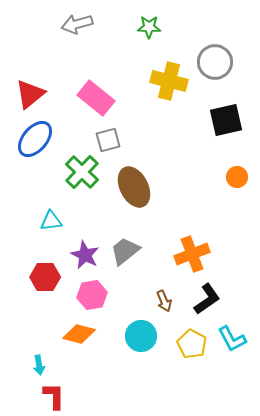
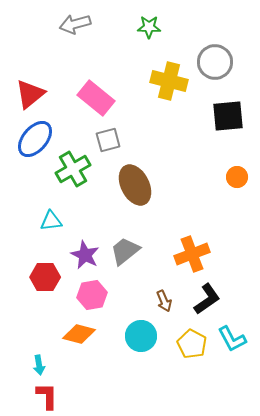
gray arrow: moved 2 px left
black square: moved 2 px right, 4 px up; rotated 8 degrees clockwise
green cross: moved 9 px left, 3 px up; rotated 16 degrees clockwise
brown ellipse: moved 1 px right, 2 px up
red L-shape: moved 7 px left
